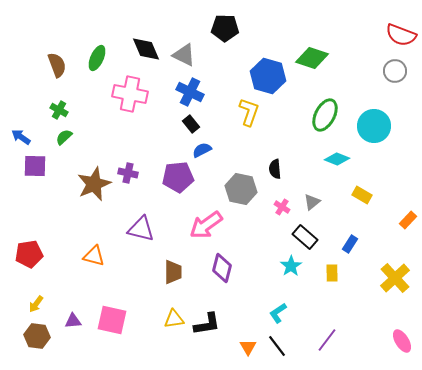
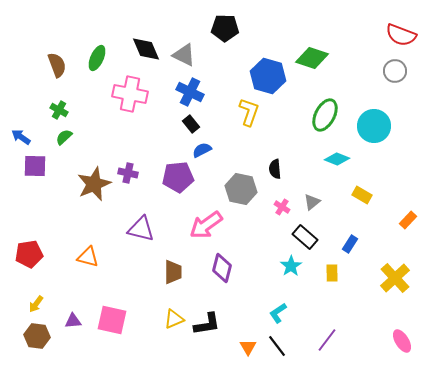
orange triangle at (94, 256): moved 6 px left, 1 px down
yellow triangle at (174, 319): rotated 15 degrees counterclockwise
